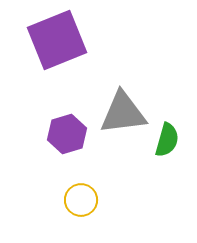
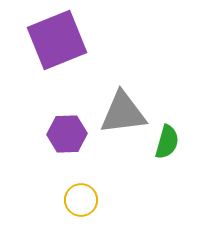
purple hexagon: rotated 15 degrees clockwise
green semicircle: moved 2 px down
